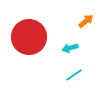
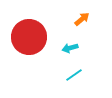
orange arrow: moved 4 px left, 2 px up
